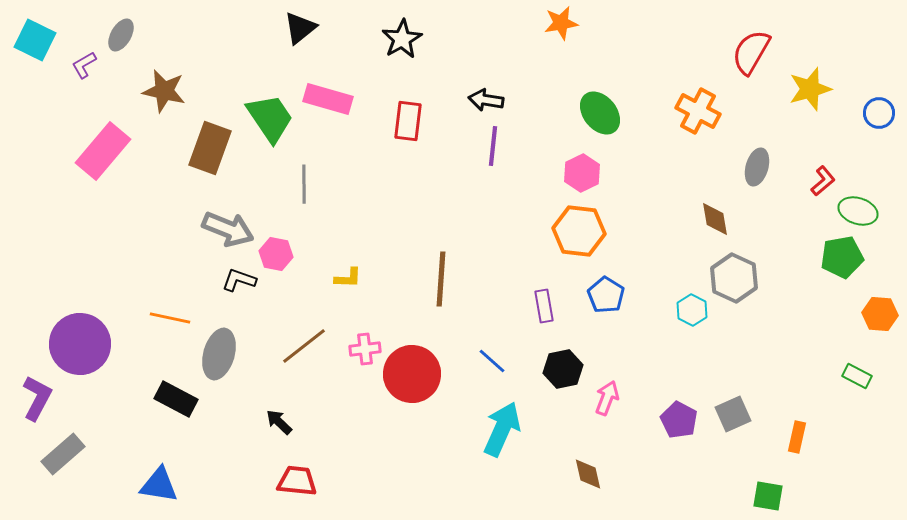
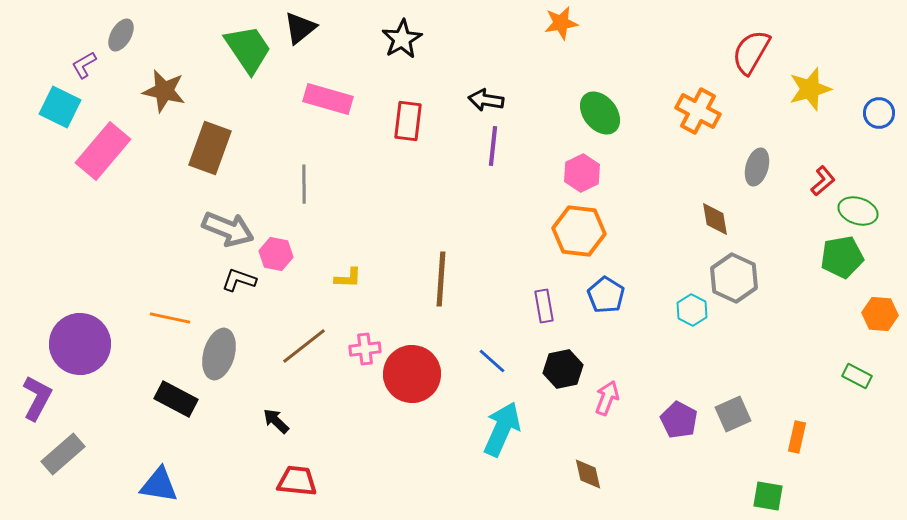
cyan square at (35, 40): moved 25 px right, 67 px down
green trapezoid at (270, 118): moved 22 px left, 69 px up
black arrow at (279, 422): moved 3 px left, 1 px up
